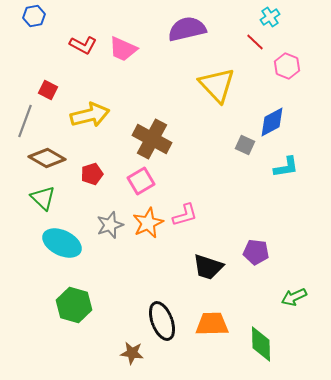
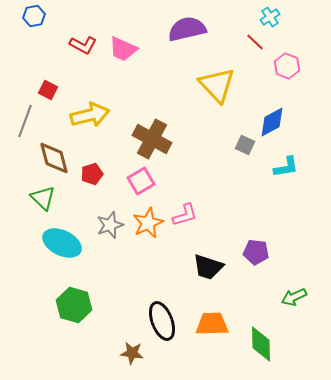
brown diamond: moved 7 px right; rotated 45 degrees clockwise
